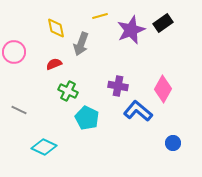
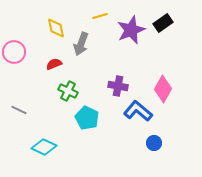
blue circle: moved 19 px left
